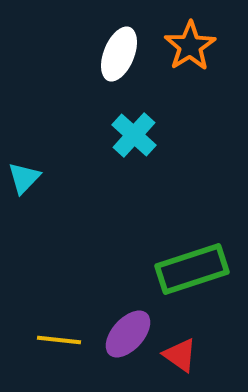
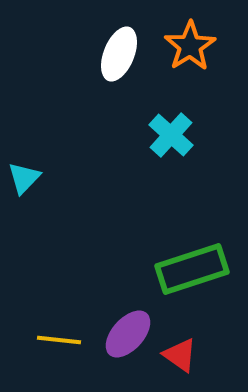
cyan cross: moved 37 px right
